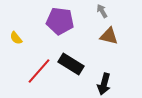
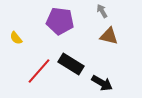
black arrow: moved 2 px left, 1 px up; rotated 75 degrees counterclockwise
